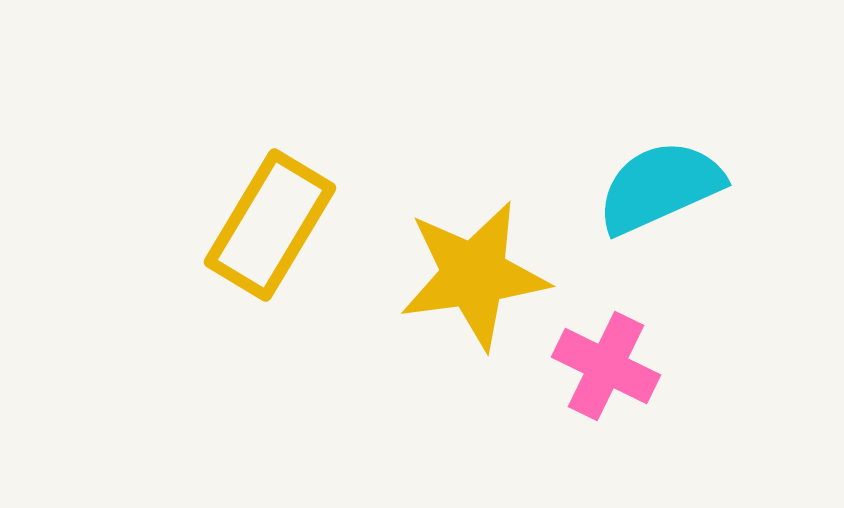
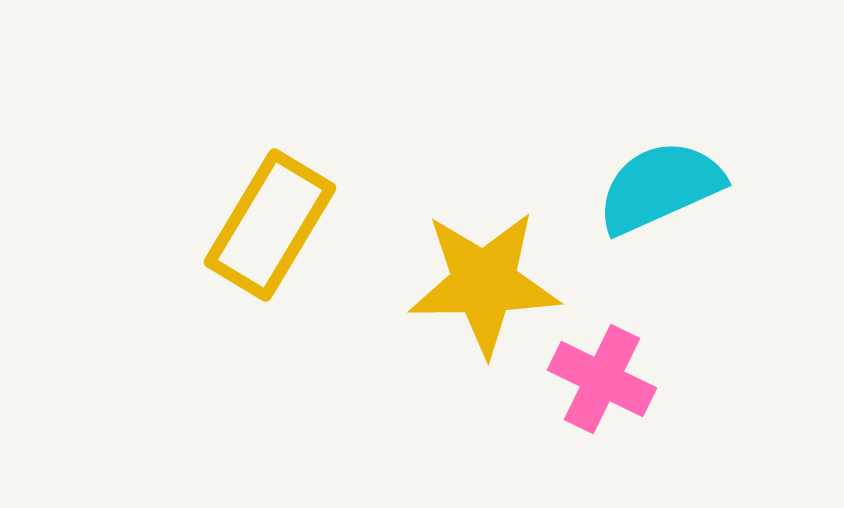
yellow star: moved 10 px right, 8 px down; rotated 7 degrees clockwise
pink cross: moved 4 px left, 13 px down
